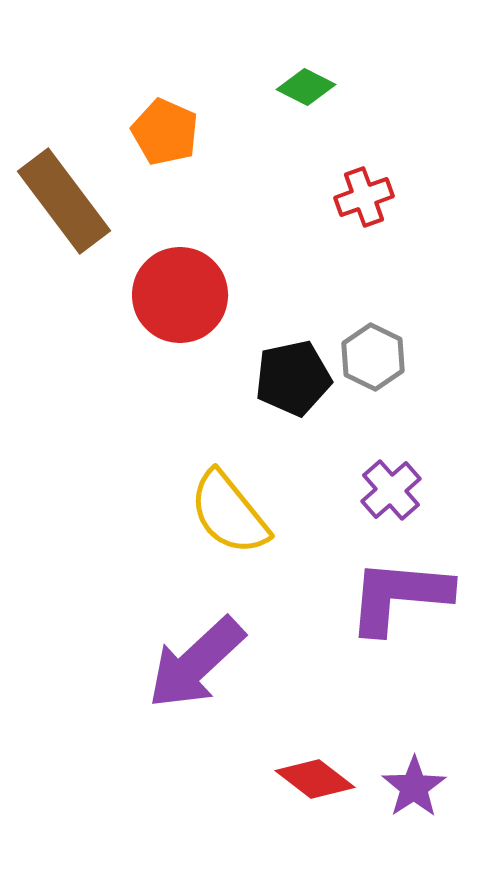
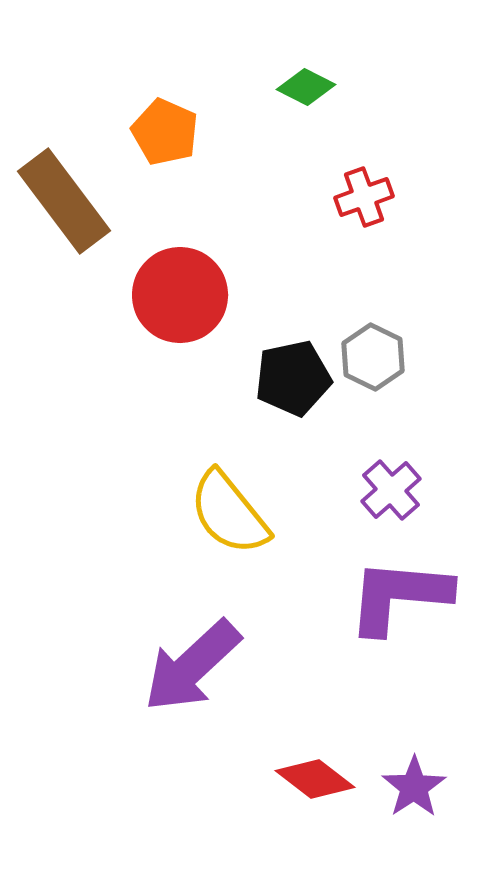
purple arrow: moved 4 px left, 3 px down
